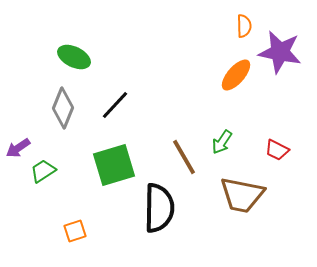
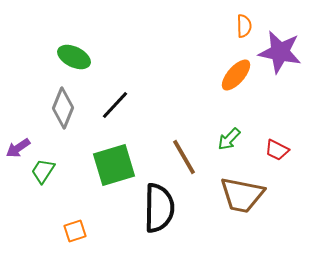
green arrow: moved 7 px right, 3 px up; rotated 10 degrees clockwise
green trapezoid: rotated 24 degrees counterclockwise
